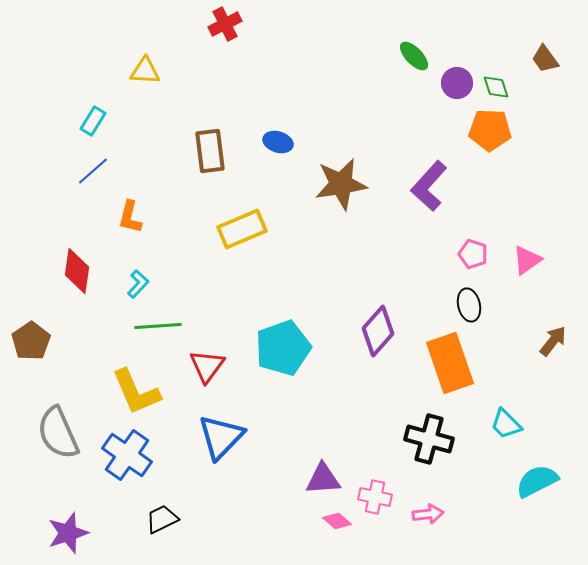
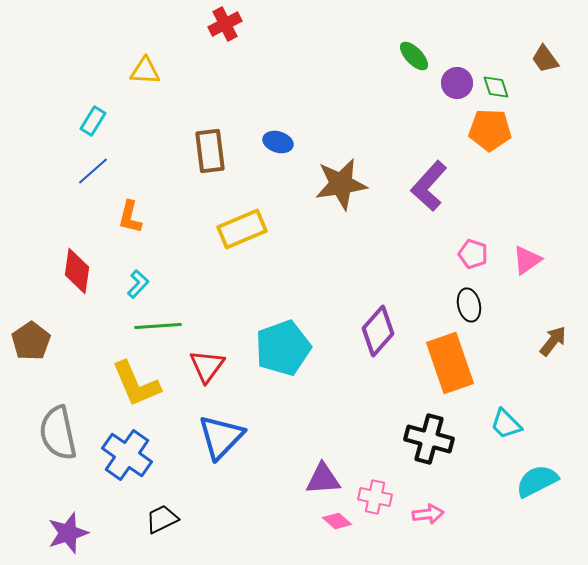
yellow L-shape: moved 8 px up
gray semicircle: rotated 12 degrees clockwise
